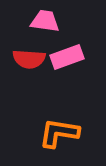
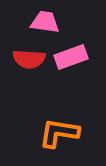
pink trapezoid: moved 1 px down
pink rectangle: moved 4 px right
